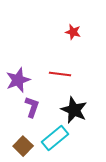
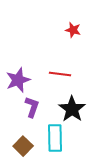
red star: moved 2 px up
black star: moved 2 px left, 1 px up; rotated 12 degrees clockwise
cyan rectangle: rotated 52 degrees counterclockwise
